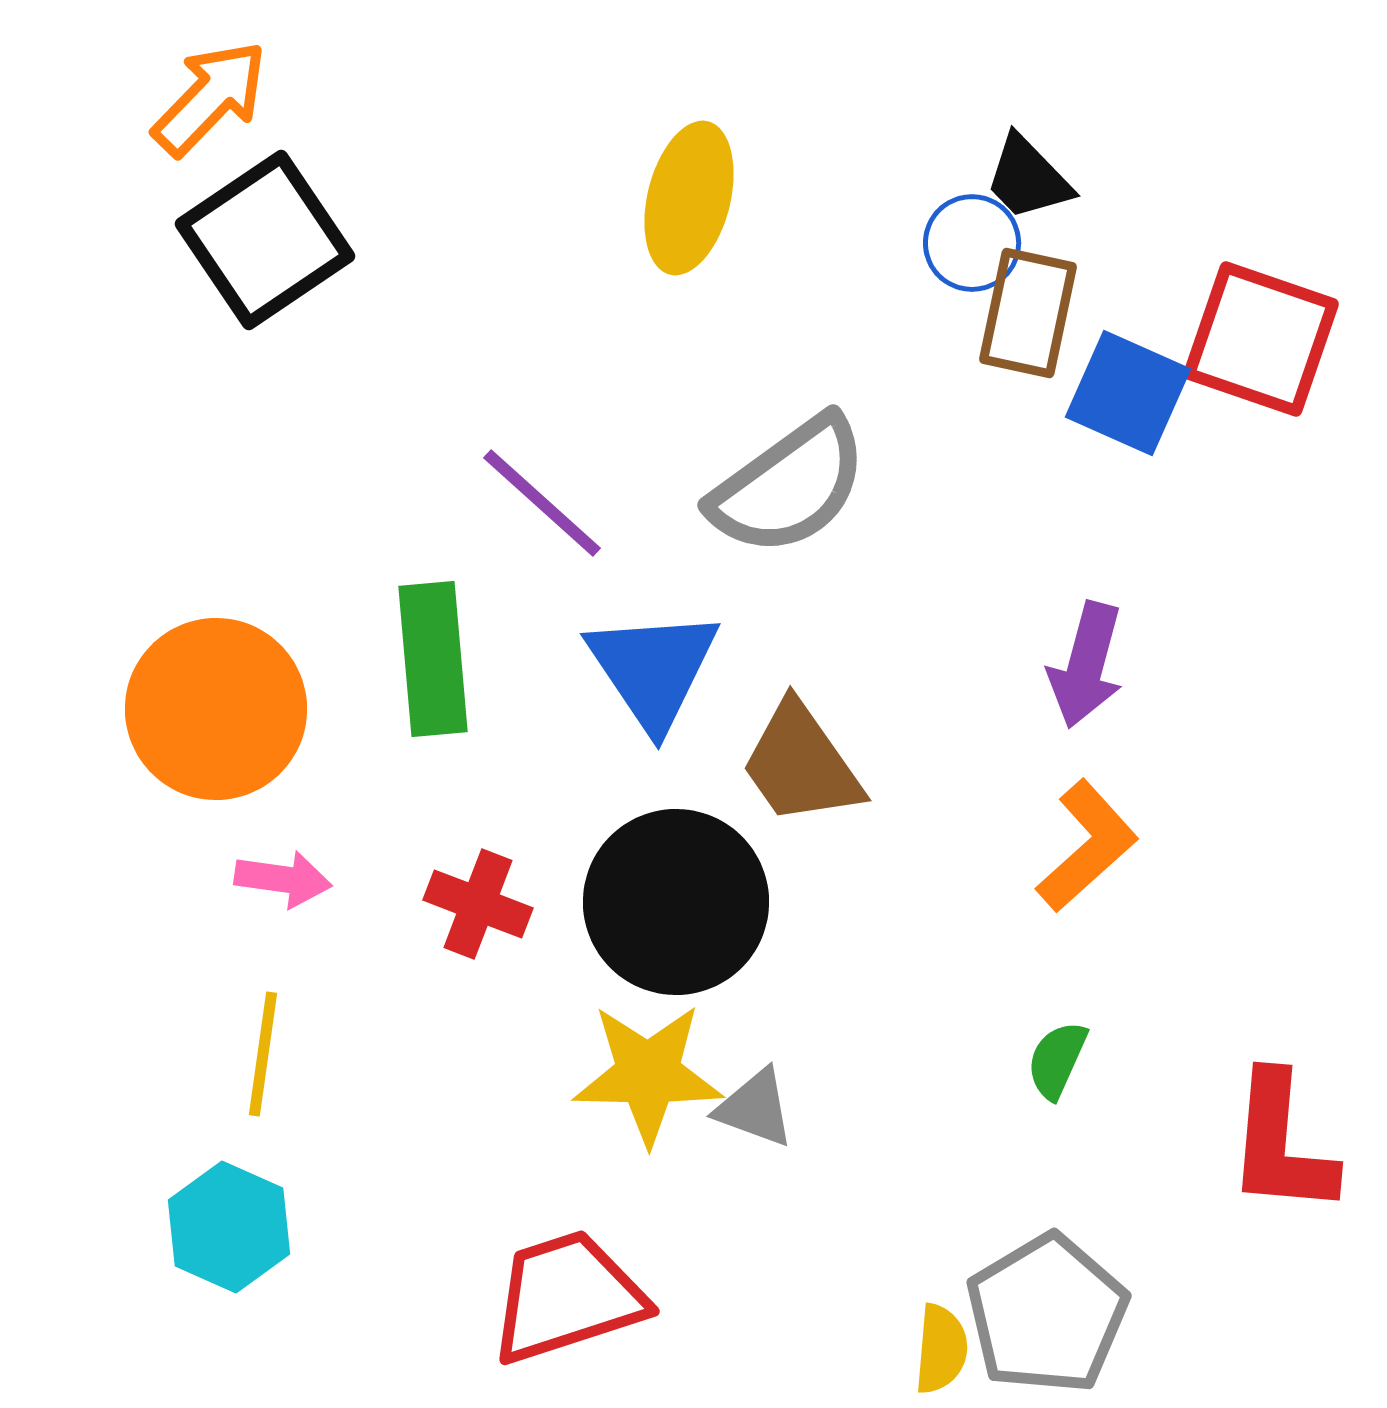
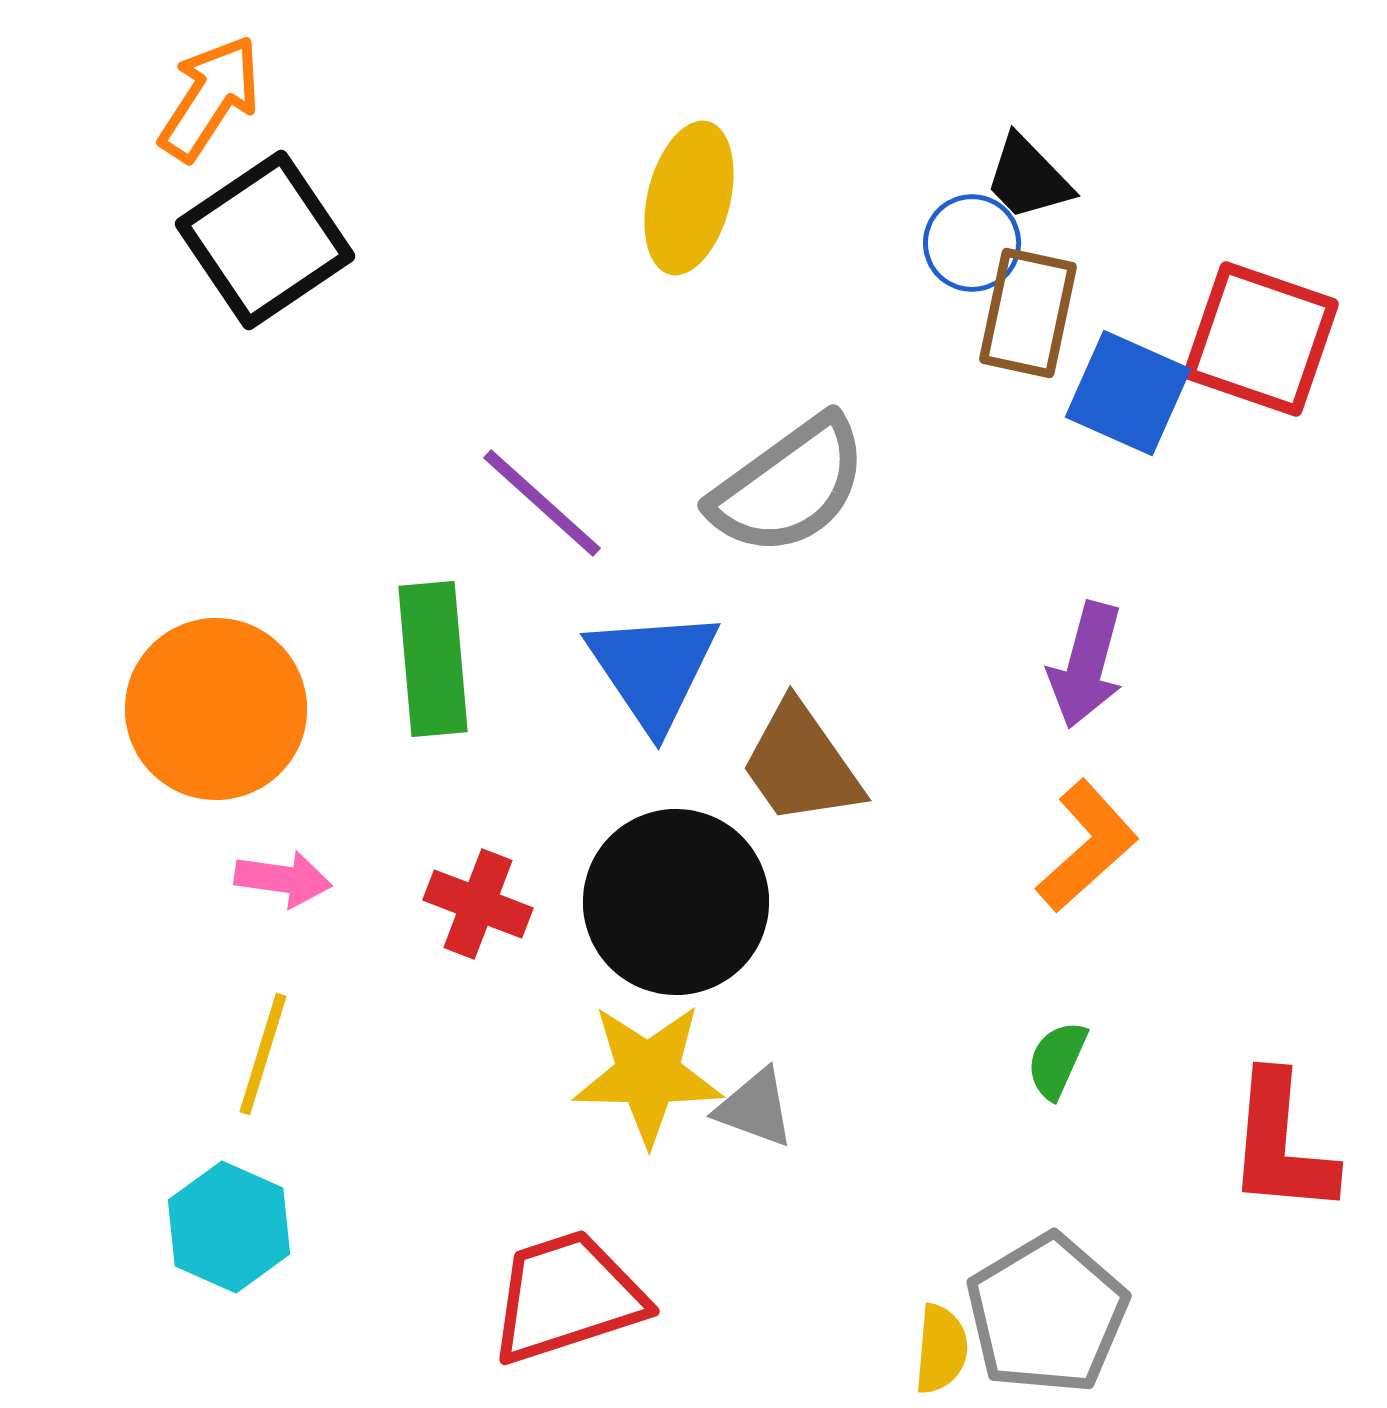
orange arrow: rotated 11 degrees counterclockwise
yellow line: rotated 9 degrees clockwise
